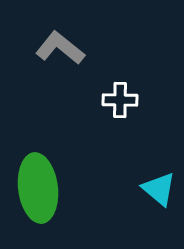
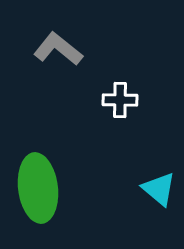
gray L-shape: moved 2 px left, 1 px down
